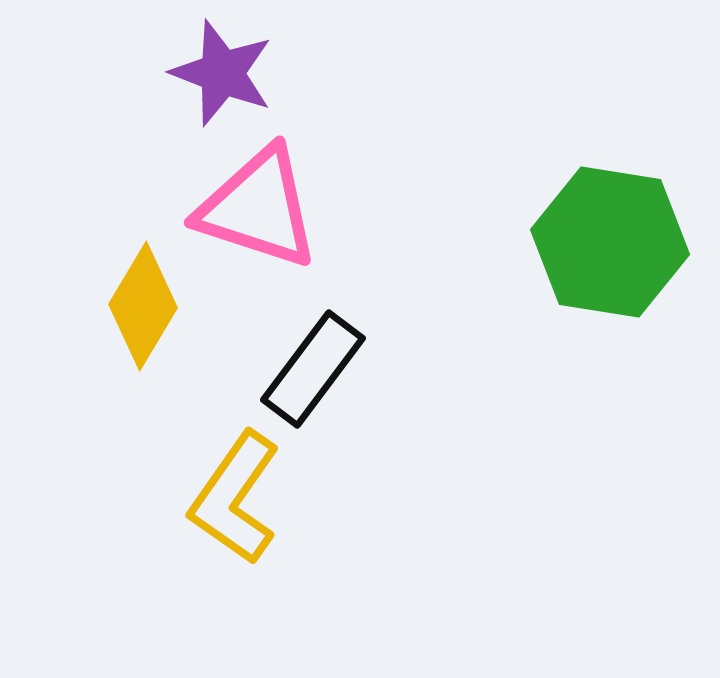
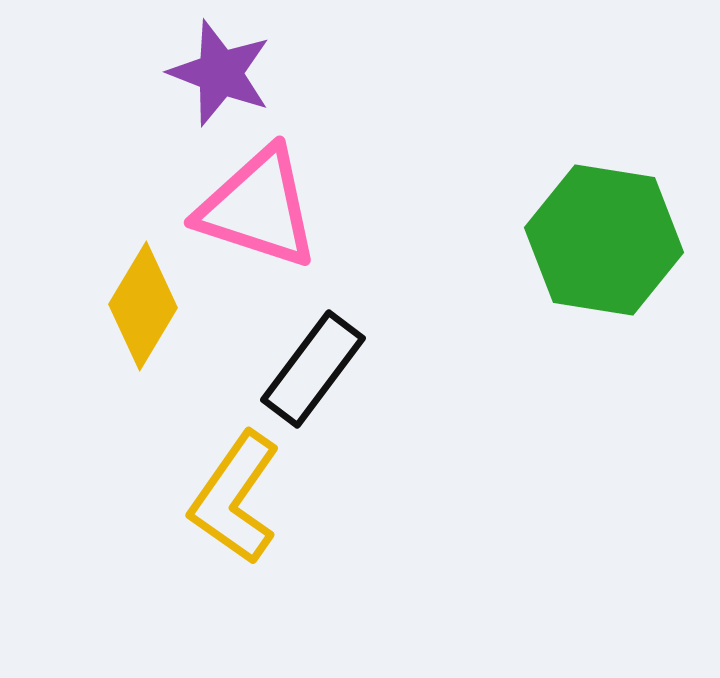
purple star: moved 2 px left
green hexagon: moved 6 px left, 2 px up
